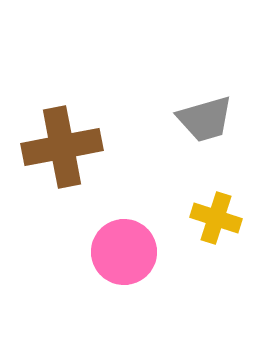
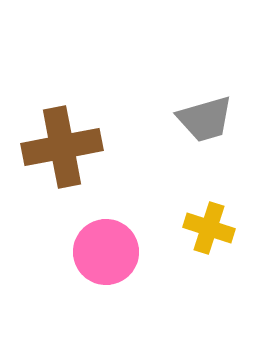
yellow cross: moved 7 px left, 10 px down
pink circle: moved 18 px left
